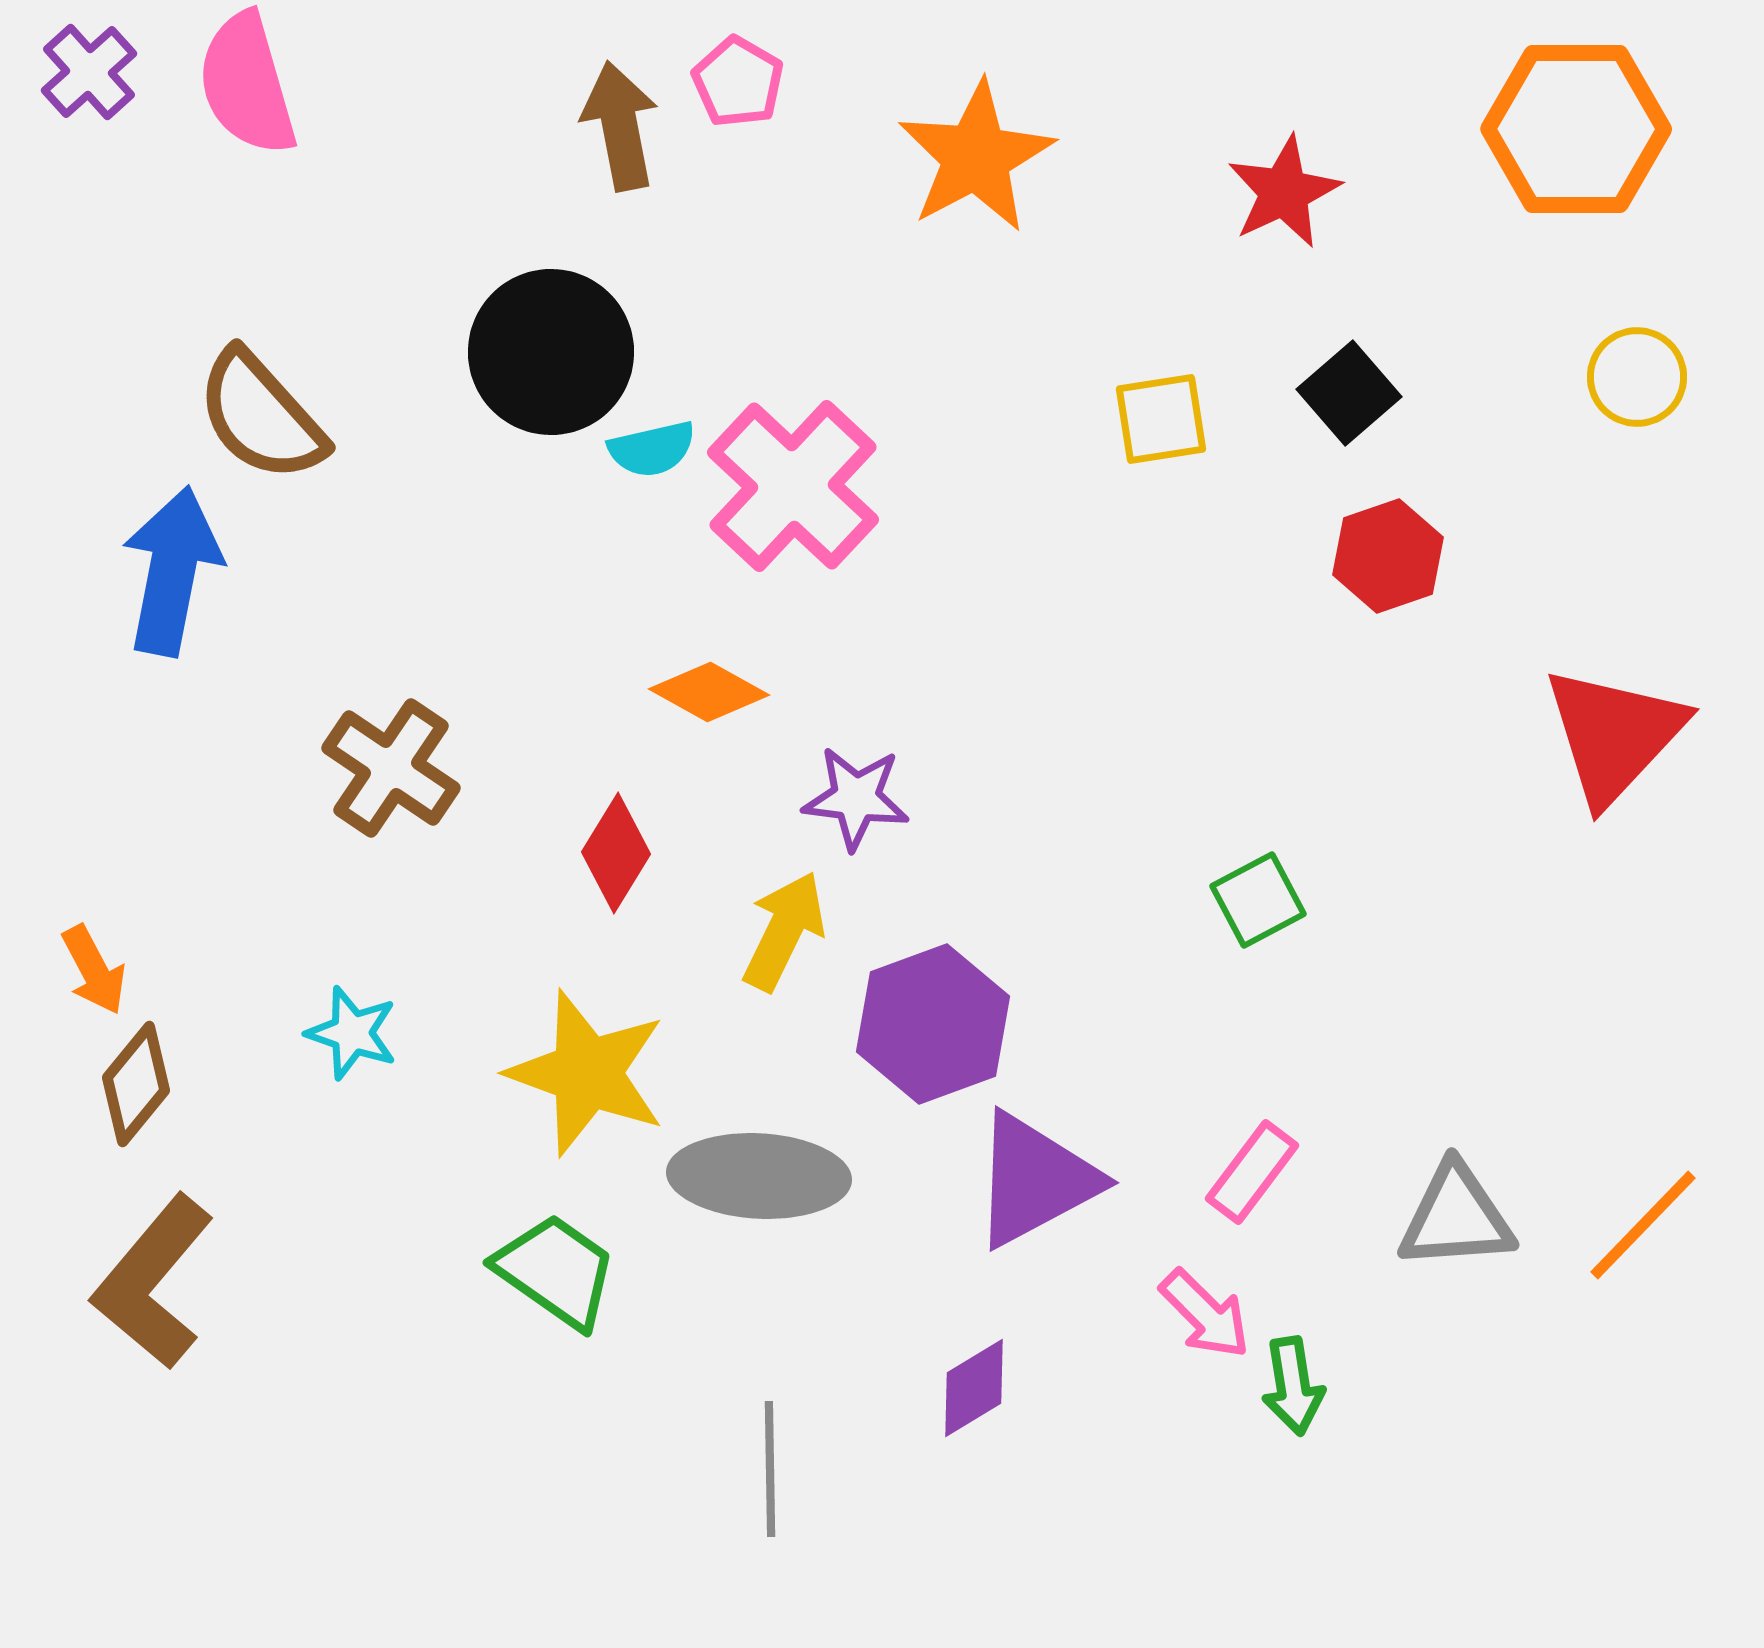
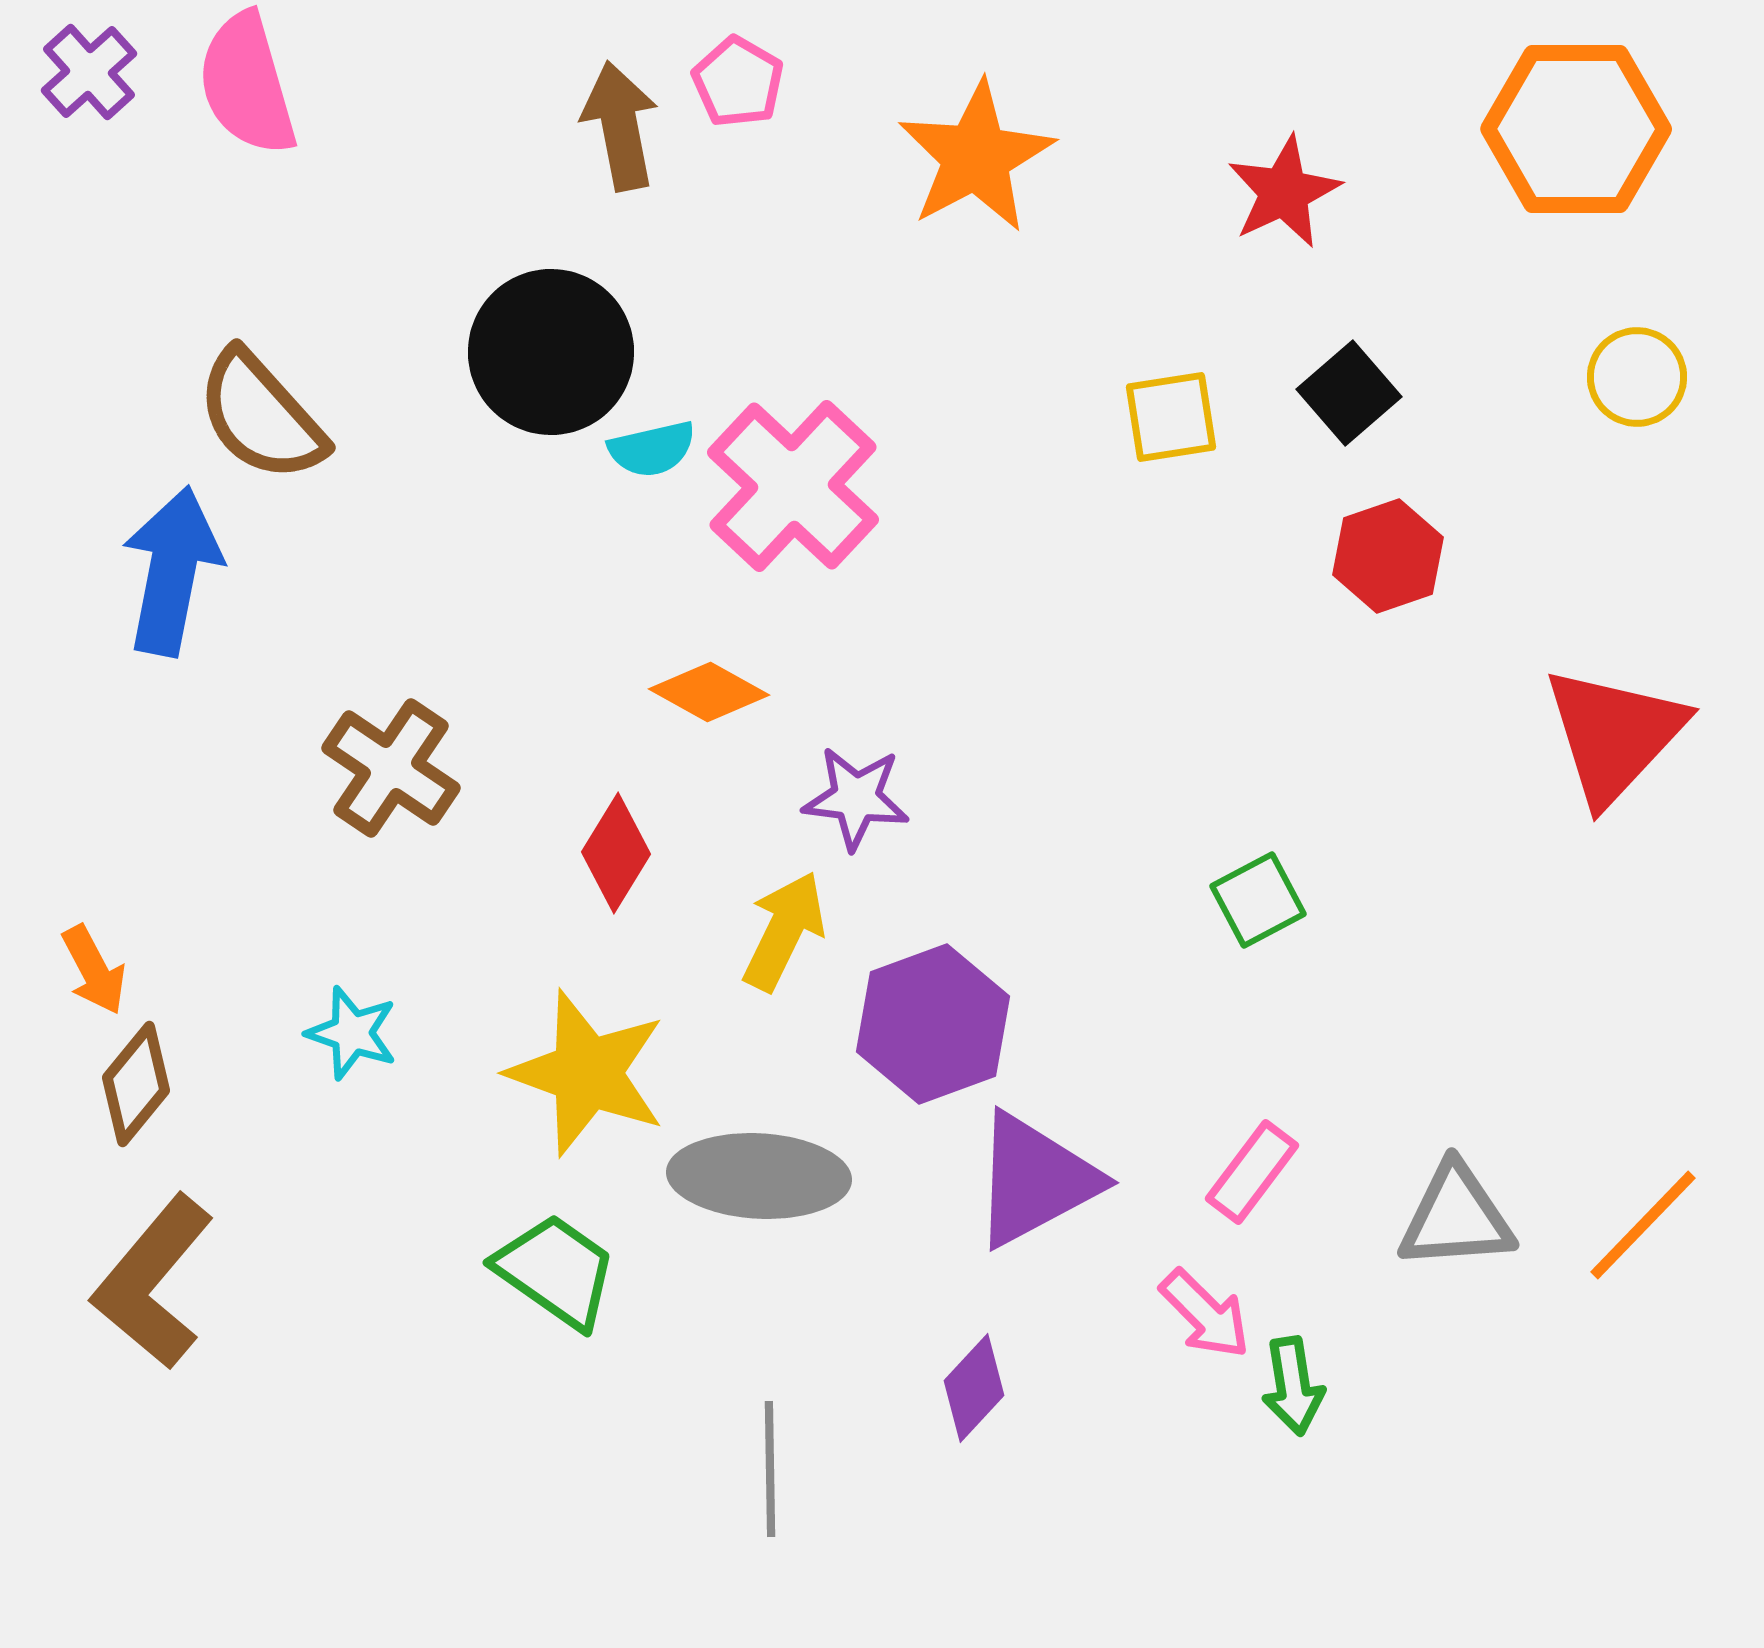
yellow square: moved 10 px right, 2 px up
purple diamond: rotated 16 degrees counterclockwise
